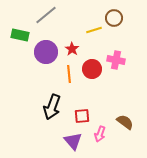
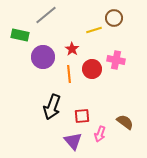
purple circle: moved 3 px left, 5 px down
